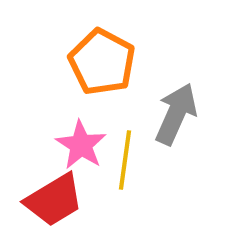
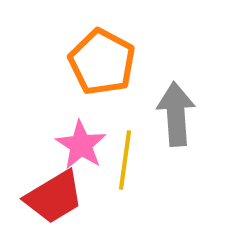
gray arrow: rotated 28 degrees counterclockwise
red trapezoid: moved 3 px up
